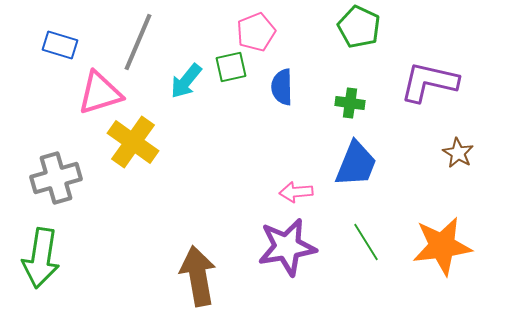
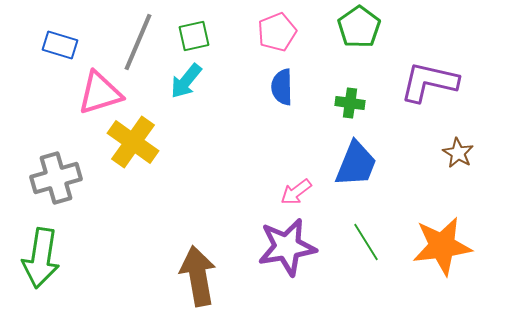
green pentagon: rotated 12 degrees clockwise
pink pentagon: moved 21 px right
green square: moved 37 px left, 31 px up
pink arrow: rotated 32 degrees counterclockwise
